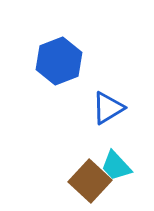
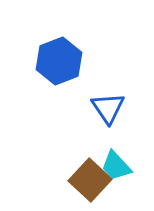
blue triangle: rotated 33 degrees counterclockwise
brown square: moved 1 px up
